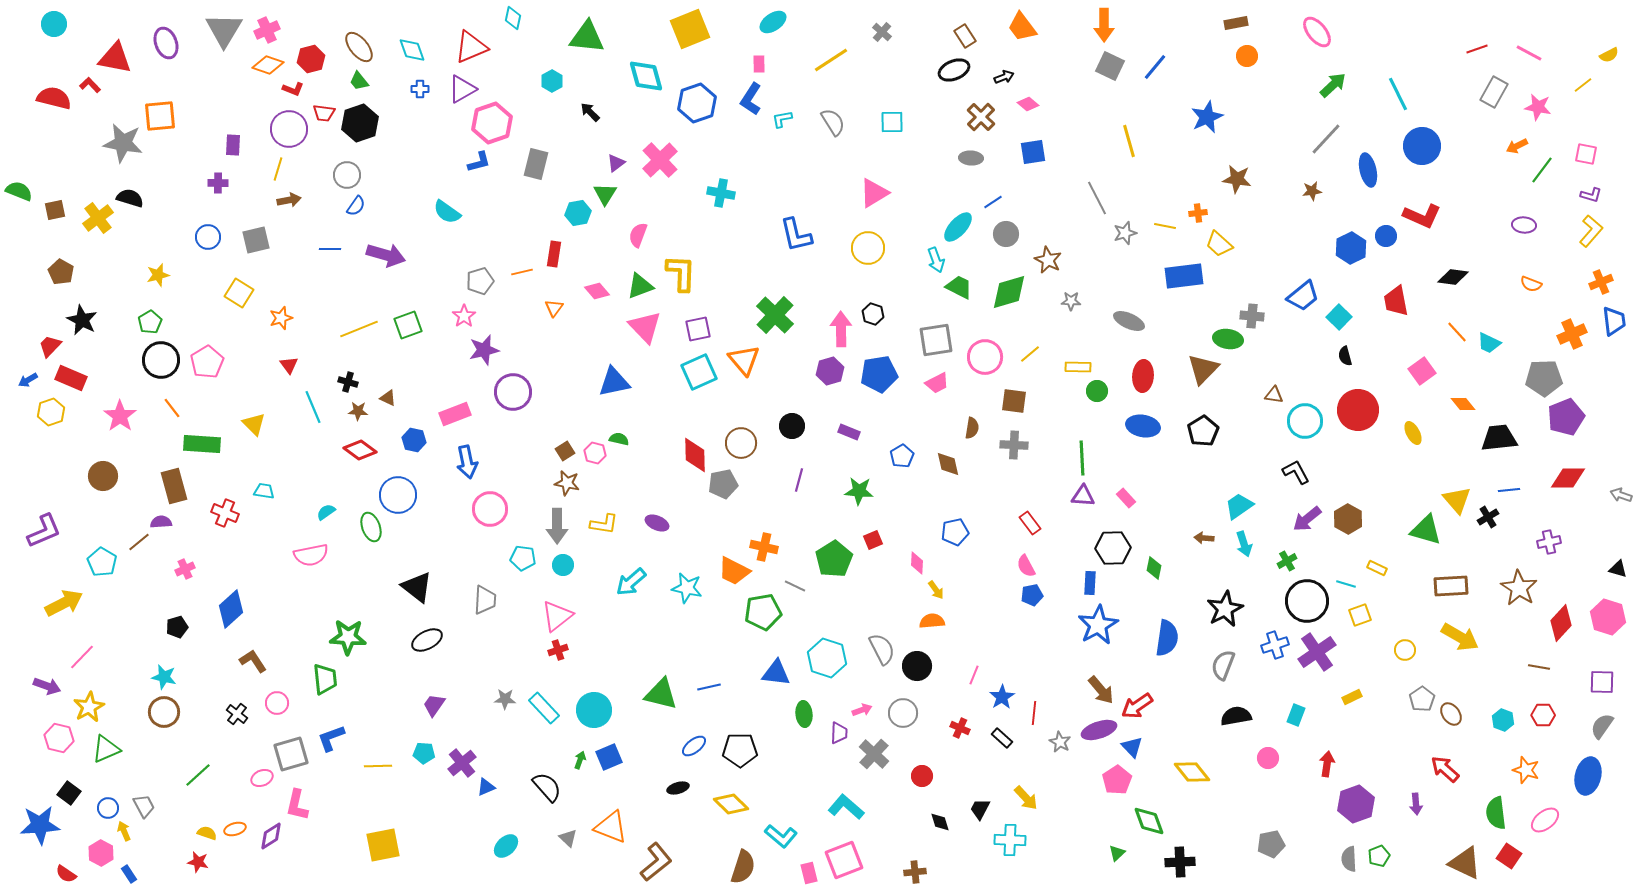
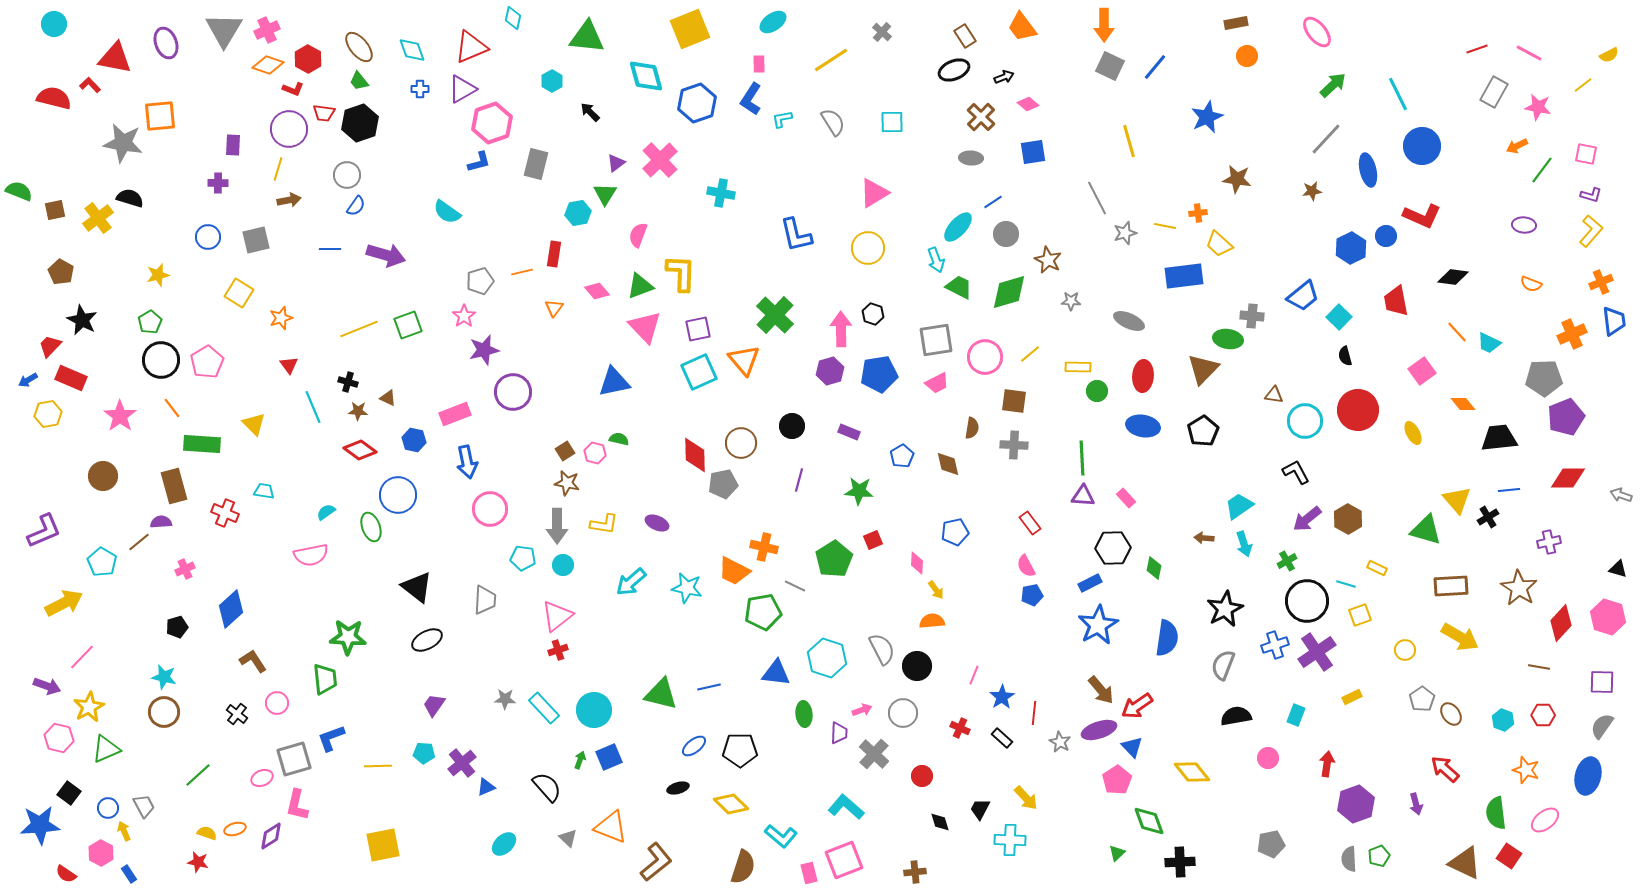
red hexagon at (311, 59): moved 3 px left; rotated 16 degrees counterclockwise
yellow hexagon at (51, 412): moved 3 px left, 2 px down; rotated 8 degrees clockwise
blue rectangle at (1090, 583): rotated 60 degrees clockwise
gray square at (291, 754): moved 3 px right, 5 px down
purple arrow at (1416, 804): rotated 10 degrees counterclockwise
cyan ellipse at (506, 846): moved 2 px left, 2 px up
